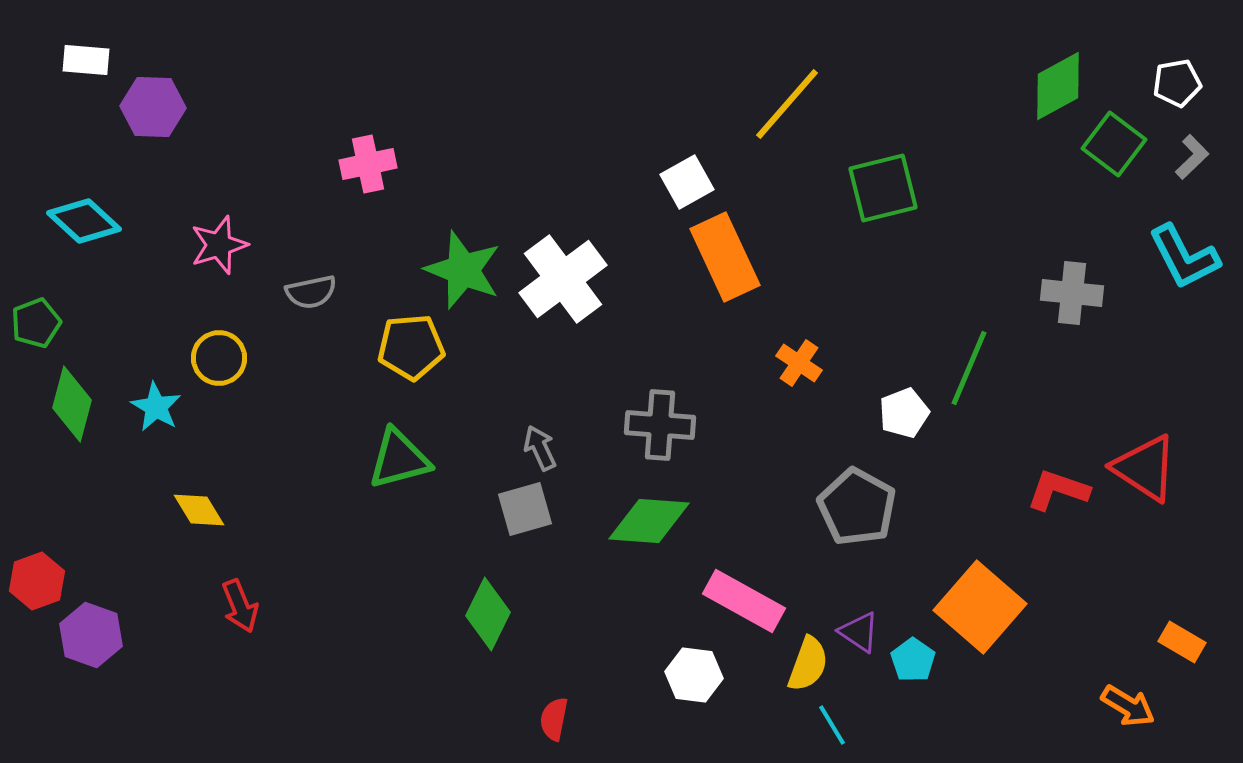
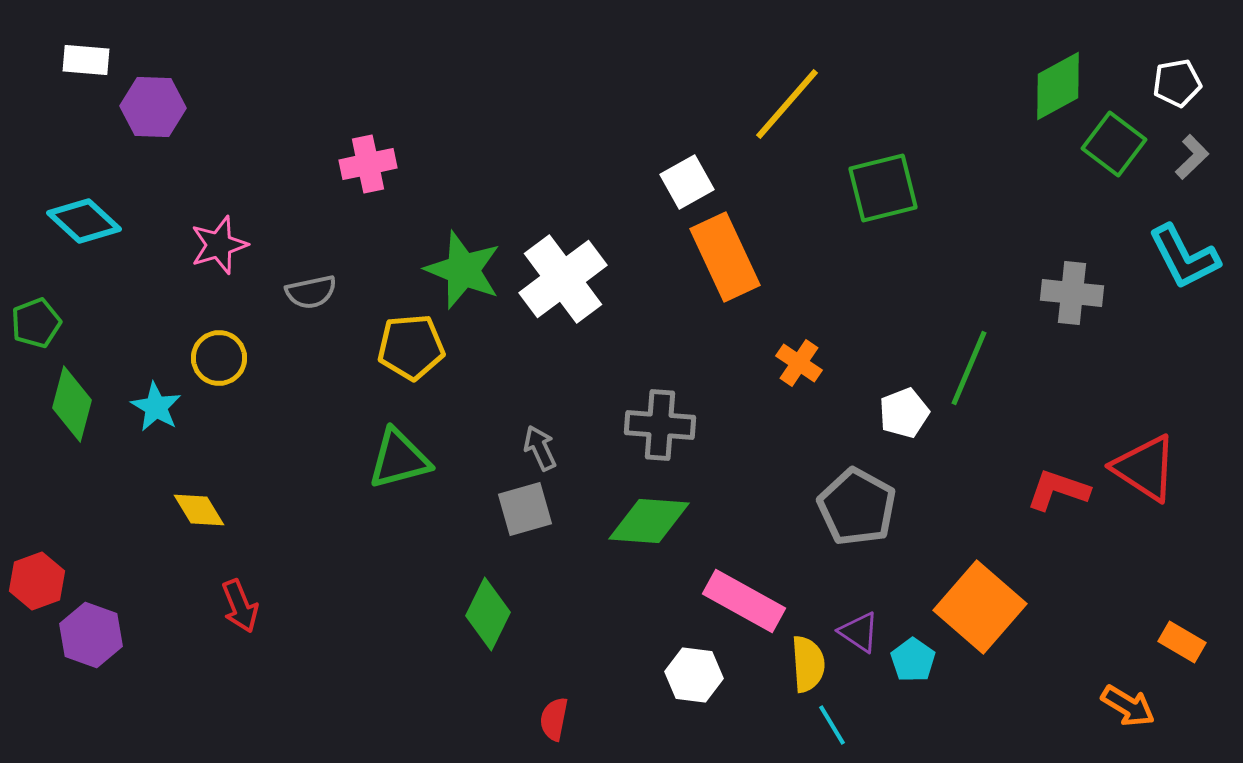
yellow semicircle at (808, 664): rotated 24 degrees counterclockwise
